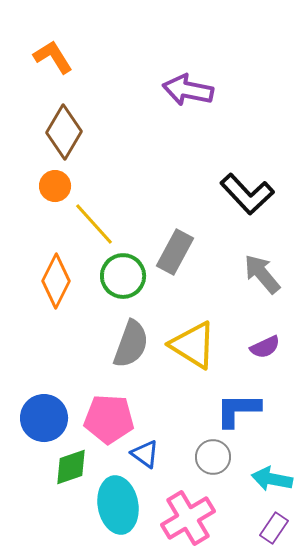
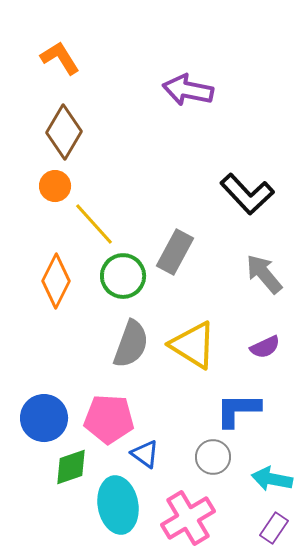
orange L-shape: moved 7 px right, 1 px down
gray arrow: moved 2 px right
